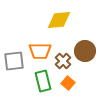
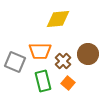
yellow diamond: moved 1 px left, 1 px up
brown circle: moved 3 px right, 3 px down
gray square: moved 1 px right, 1 px down; rotated 30 degrees clockwise
